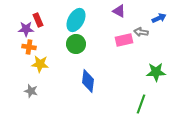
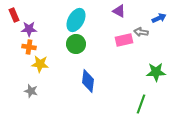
red rectangle: moved 24 px left, 5 px up
purple star: moved 3 px right
